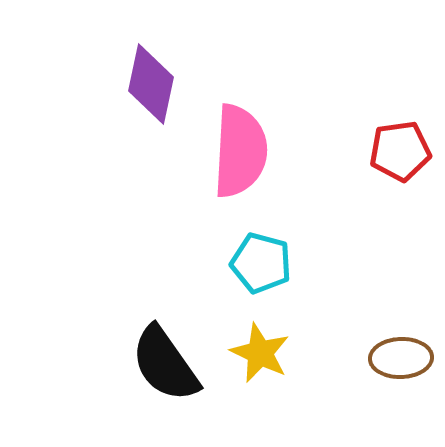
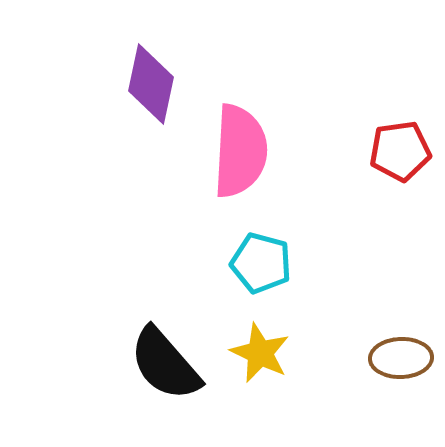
black semicircle: rotated 6 degrees counterclockwise
